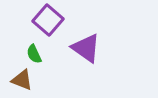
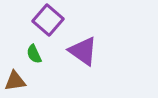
purple triangle: moved 3 px left, 3 px down
brown triangle: moved 7 px left, 1 px down; rotated 30 degrees counterclockwise
